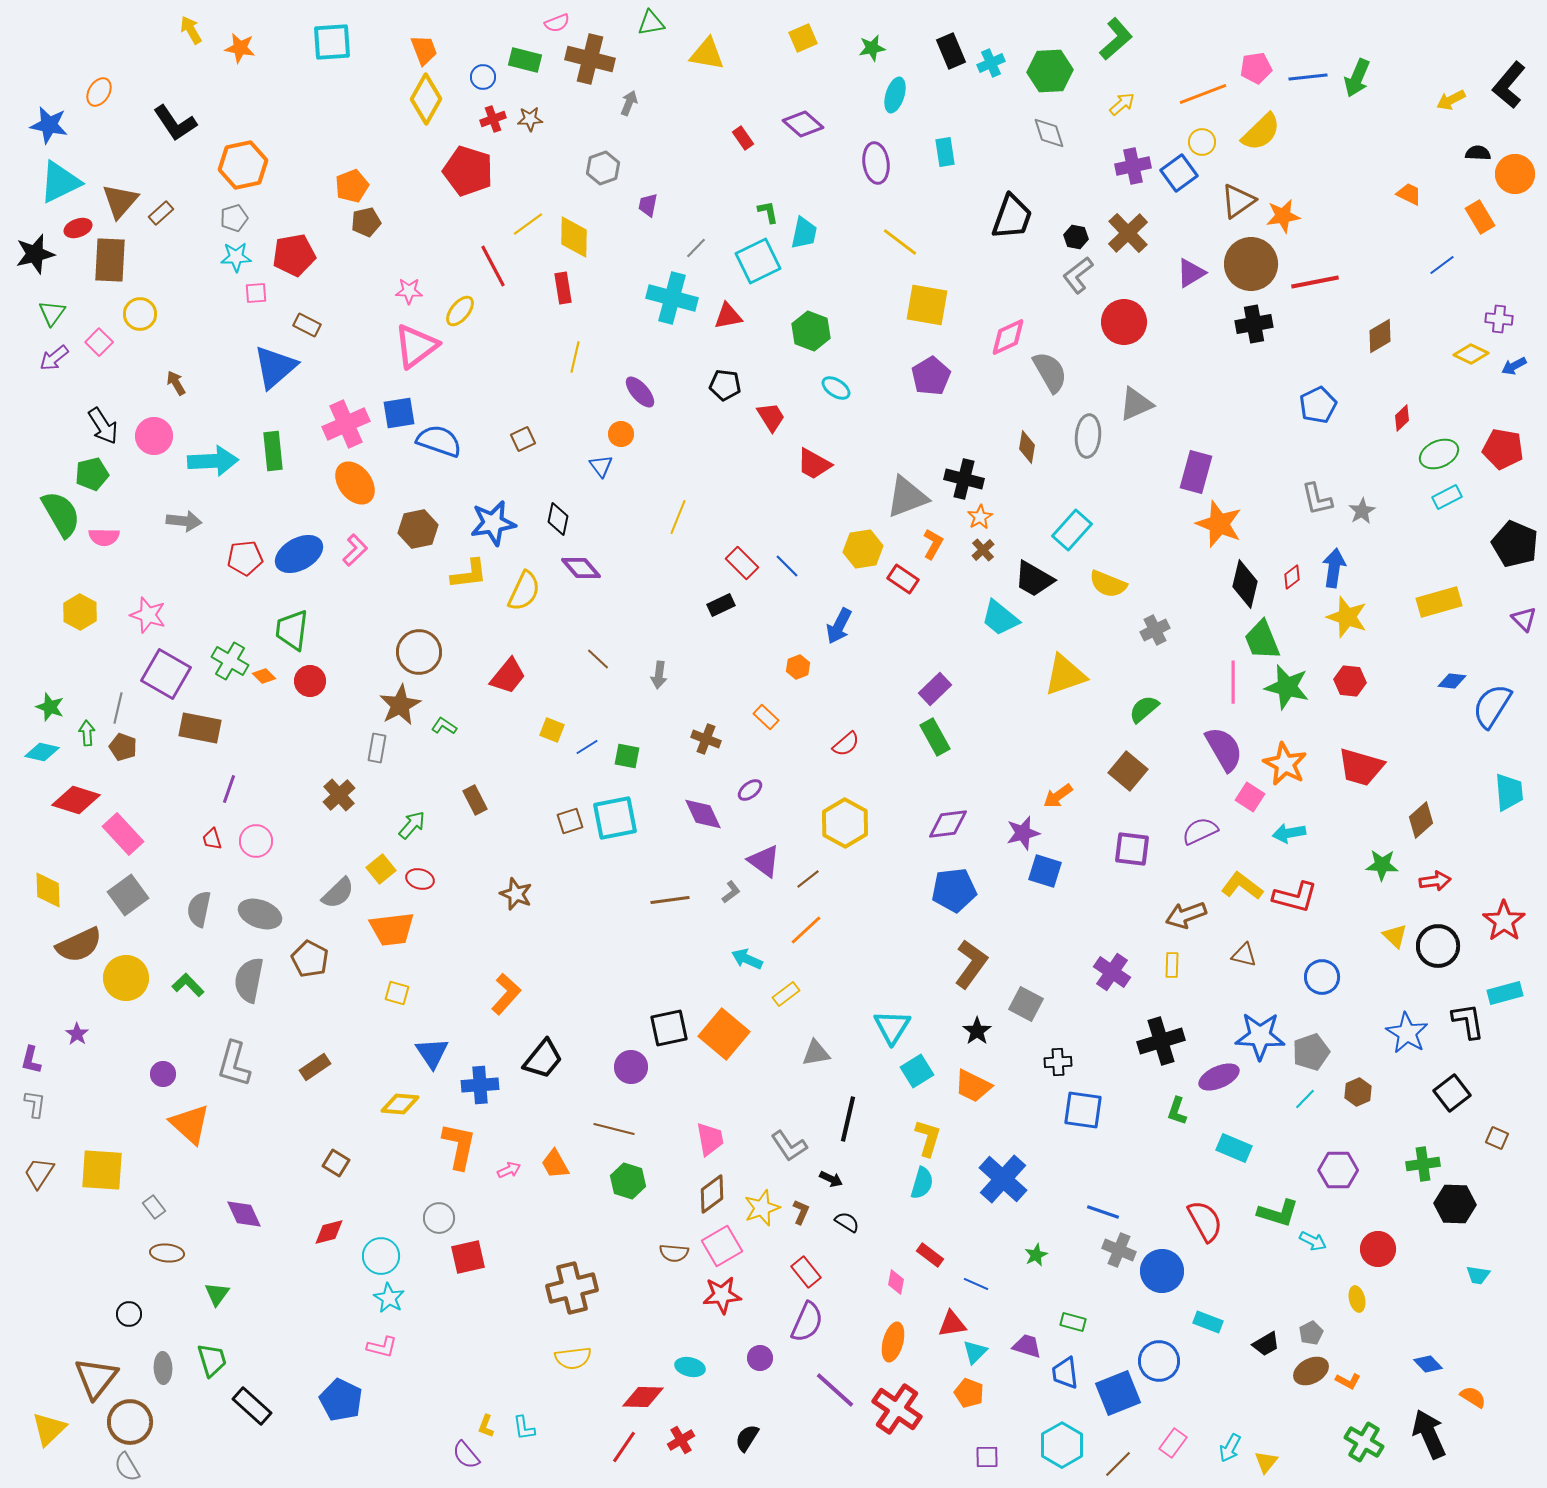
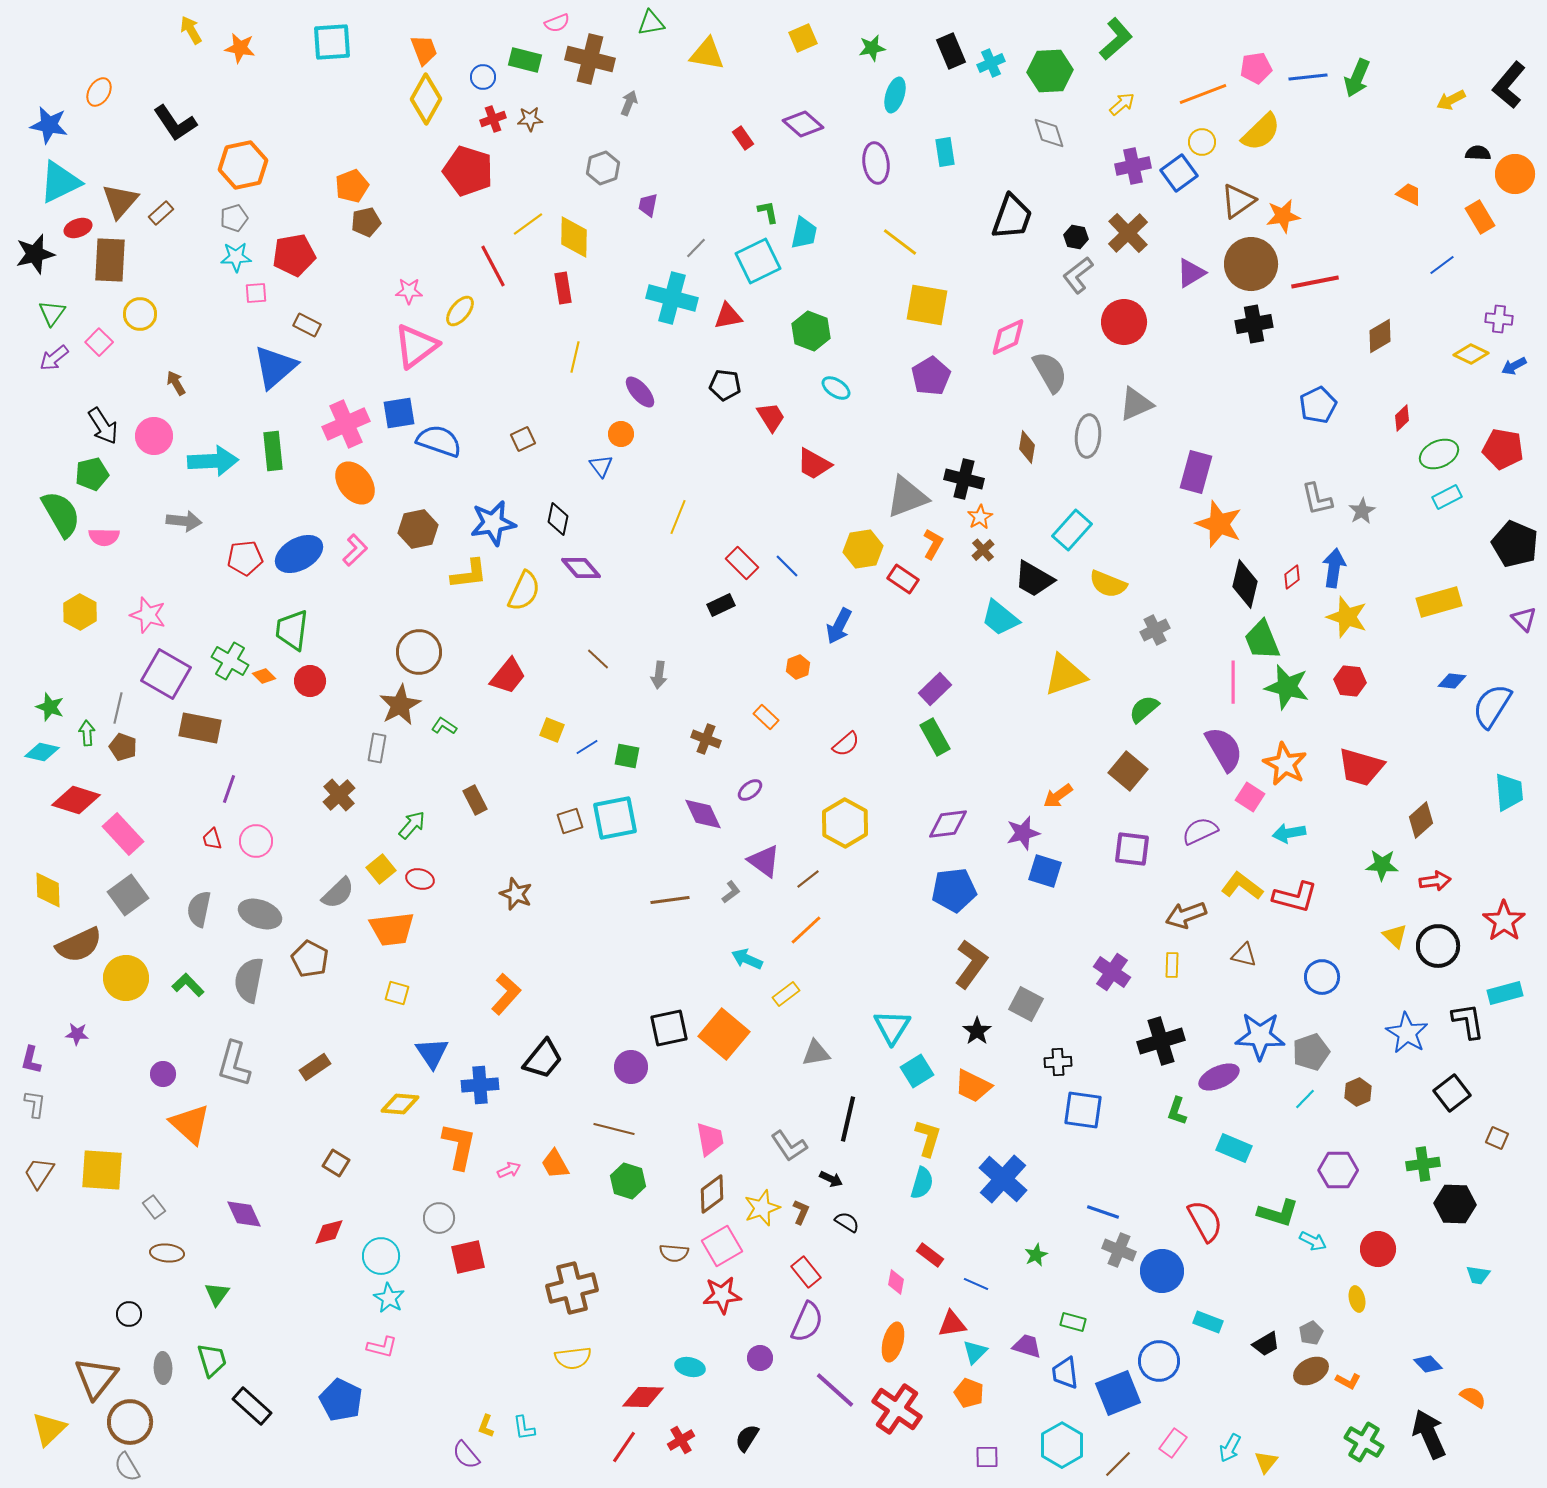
purple star at (77, 1034): rotated 30 degrees counterclockwise
